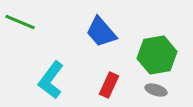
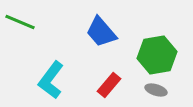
red rectangle: rotated 15 degrees clockwise
